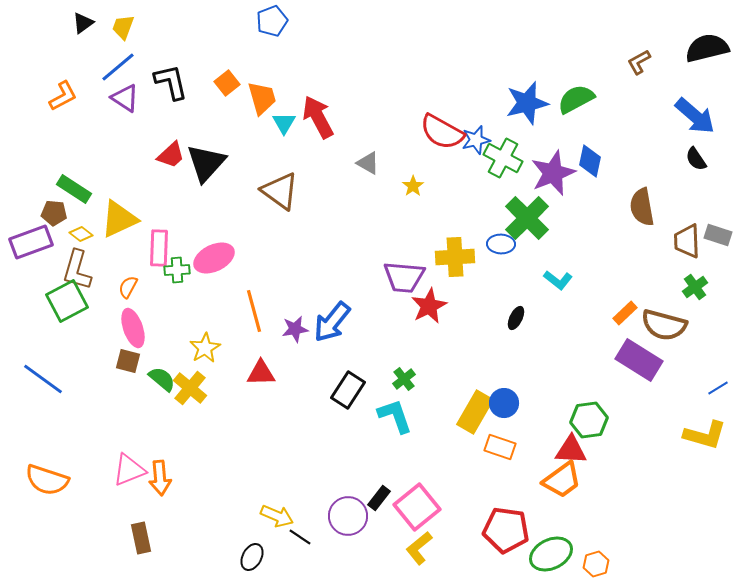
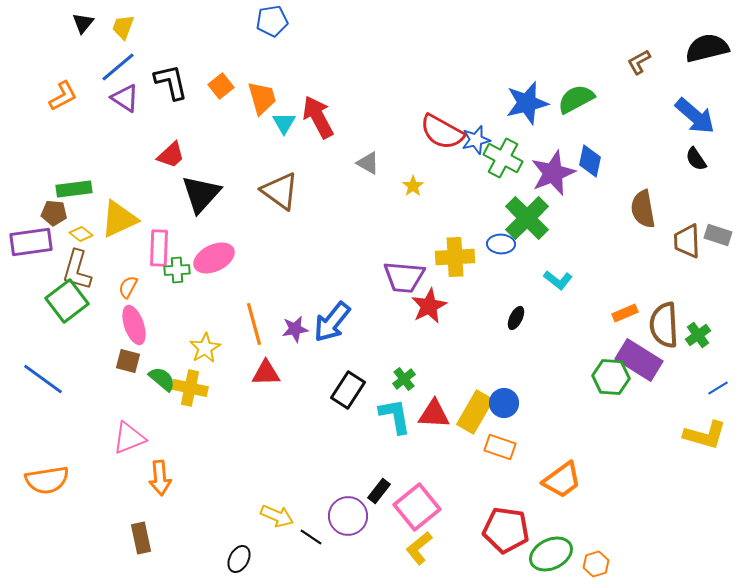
blue pentagon at (272, 21): rotated 12 degrees clockwise
black triangle at (83, 23): rotated 15 degrees counterclockwise
orange square at (227, 83): moved 6 px left, 3 px down
black triangle at (206, 163): moved 5 px left, 31 px down
green rectangle at (74, 189): rotated 40 degrees counterclockwise
brown semicircle at (642, 207): moved 1 px right, 2 px down
purple rectangle at (31, 242): rotated 12 degrees clockwise
green cross at (695, 287): moved 3 px right, 48 px down
green square at (67, 301): rotated 9 degrees counterclockwise
orange line at (254, 311): moved 13 px down
orange rectangle at (625, 313): rotated 20 degrees clockwise
brown semicircle at (664, 325): rotated 72 degrees clockwise
pink ellipse at (133, 328): moved 1 px right, 3 px up
red triangle at (261, 373): moved 5 px right
yellow cross at (190, 388): rotated 28 degrees counterclockwise
cyan L-shape at (395, 416): rotated 9 degrees clockwise
green hexagon at (589, 420): moved 22 px right, 43 px up; rotated 12 degrees clockwise
red triangle at (571, 450): moved 137 px left, 36 px up
pink triangle at (129, 470): moved 32 px up
orange semicircle at (47, 480): rotated 27 degrees counterclockwise
black rectangle at (379, 498): moved 7 px up
black line at (300, 537): moved 11 px right
black ellipse at (252, 557): moved 13 px left, 2 px down
